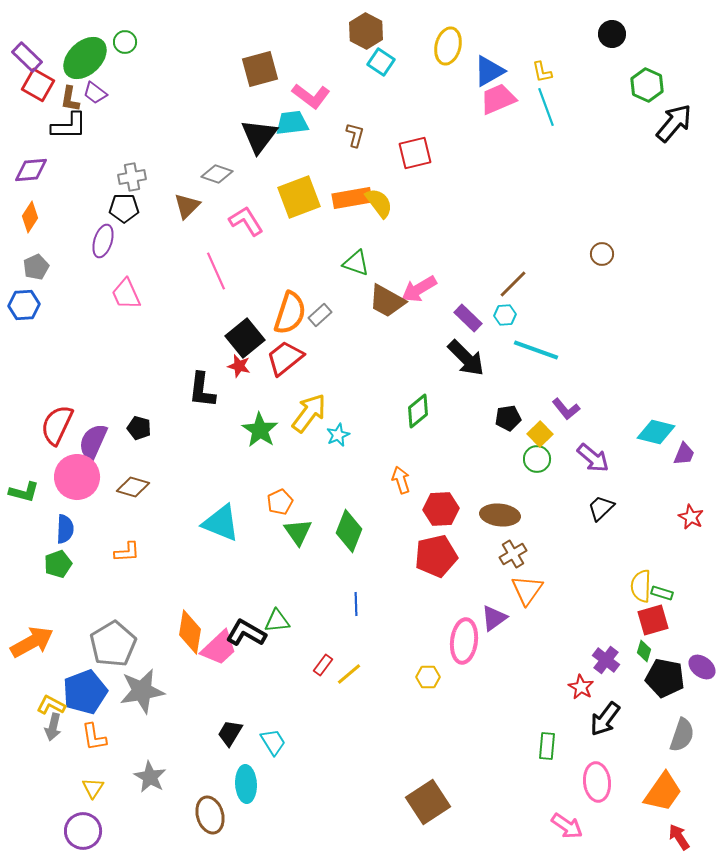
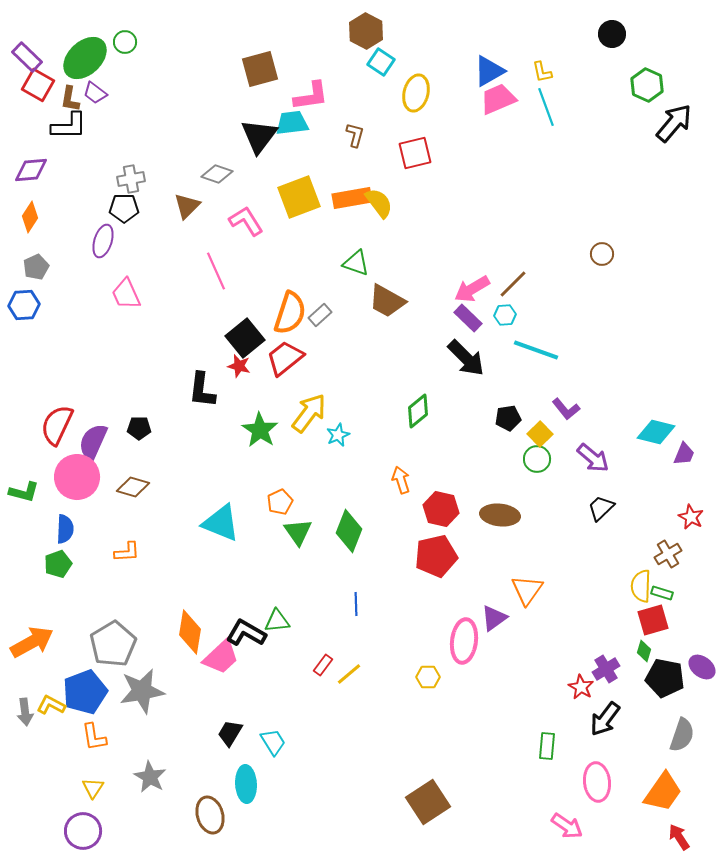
yellow ellipse at (448, 46): moved 32 px left, 47 px down
pink L-shape at (311, 96): rotated 45 degrees counterclockwise
gray cross at (132, 177): moved 1 px left, 2 px down
pink arrow at (419, 289): moved 53 px right
black pentagon at (139, 428): rotated 15 degrees counterclockwise
red hexagon at (441, 509): rotated 16 degrees clockwise
brown cross at (513, 554): moved 155 px right
pink trapezoid at (219, 648): moved 2 px right, 9 px down
purple cross at (606, 660): moved 9 px down; rotated 20 degrees clockwise
gray arrow at (53, 727): moved 28 px left, 15 px up; rotated 20 degrees counterclockwise
